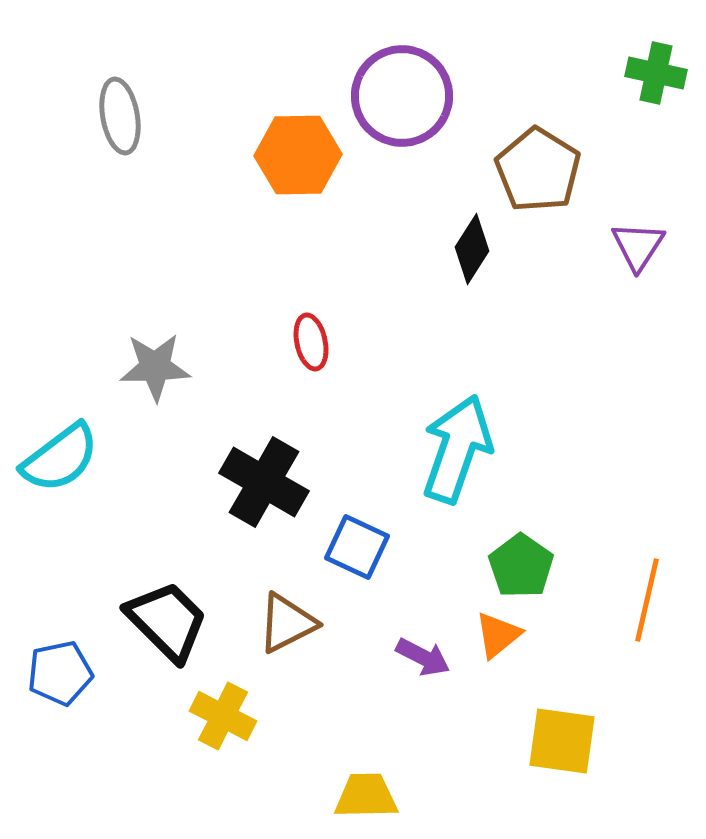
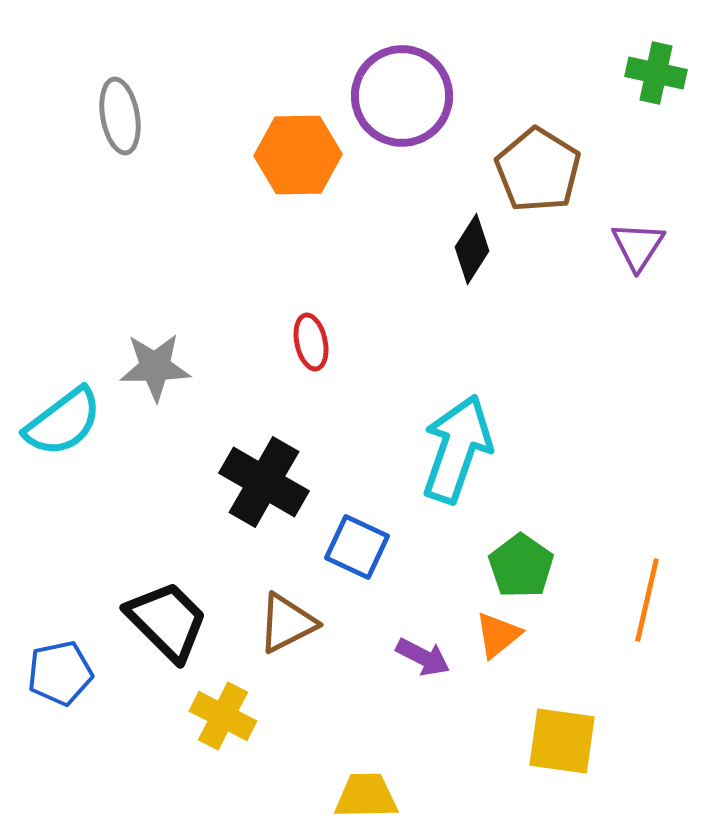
cyan semicircle: moved 3 px right, 36 px up
